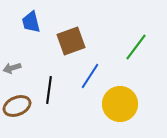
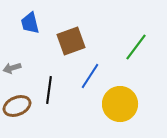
blue trapezoid: moved 1 px left, 1 px down
